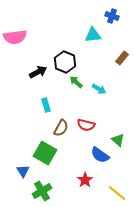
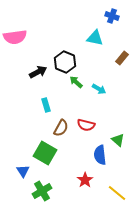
cyan triangle: moved 2 px right, 3 px down; rotated 18 degrees clockwise
blue semicircle: rotated 48 degrees clockwise
